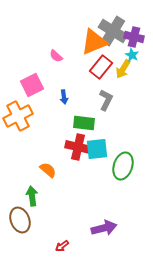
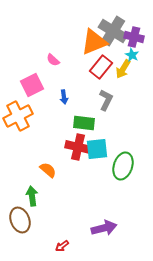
pink semicircle: moved 3 px left, 4 px down
